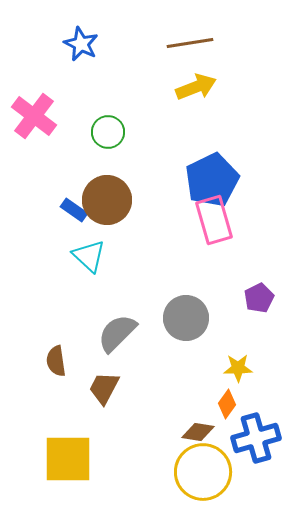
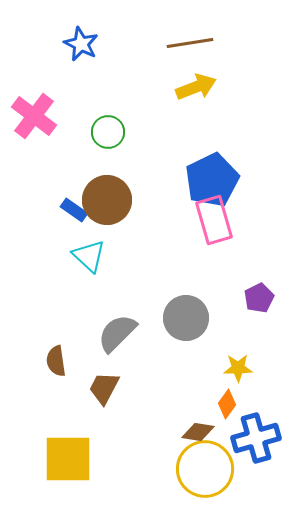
yellow circle: moved 2 px right, 3 px up
